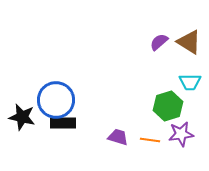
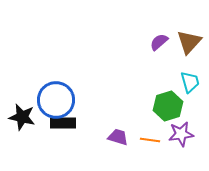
brown triangle: rotated 40 degrees clockwise
cyan trapezoid: rotated 105 degrees counterclockwise
